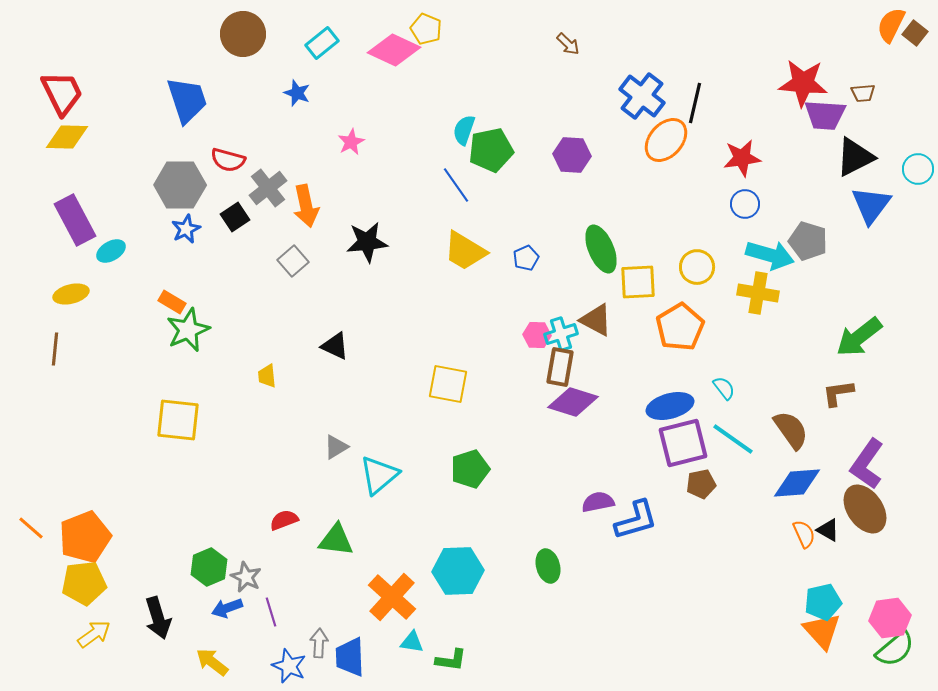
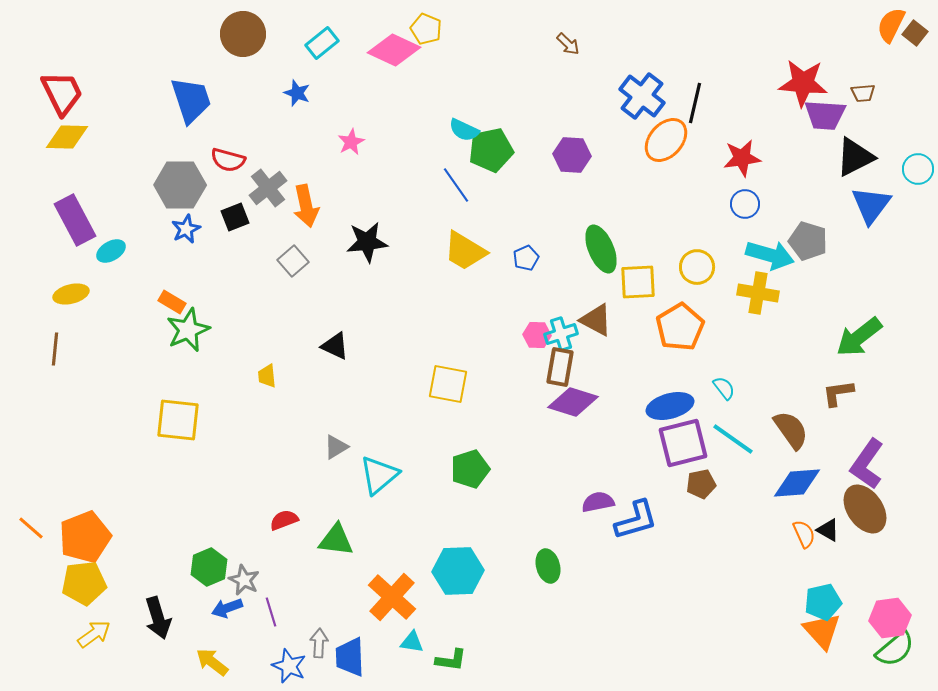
blue trapezoid at (187, 100): moved 4 px right
cyan semicircle at (464, 130): rotated 84 degrees counterclockwise
black square at (235, 217): rotated 12 degrees clockwise
gray star at (246, 577): moved 2 px left, 3 px down
